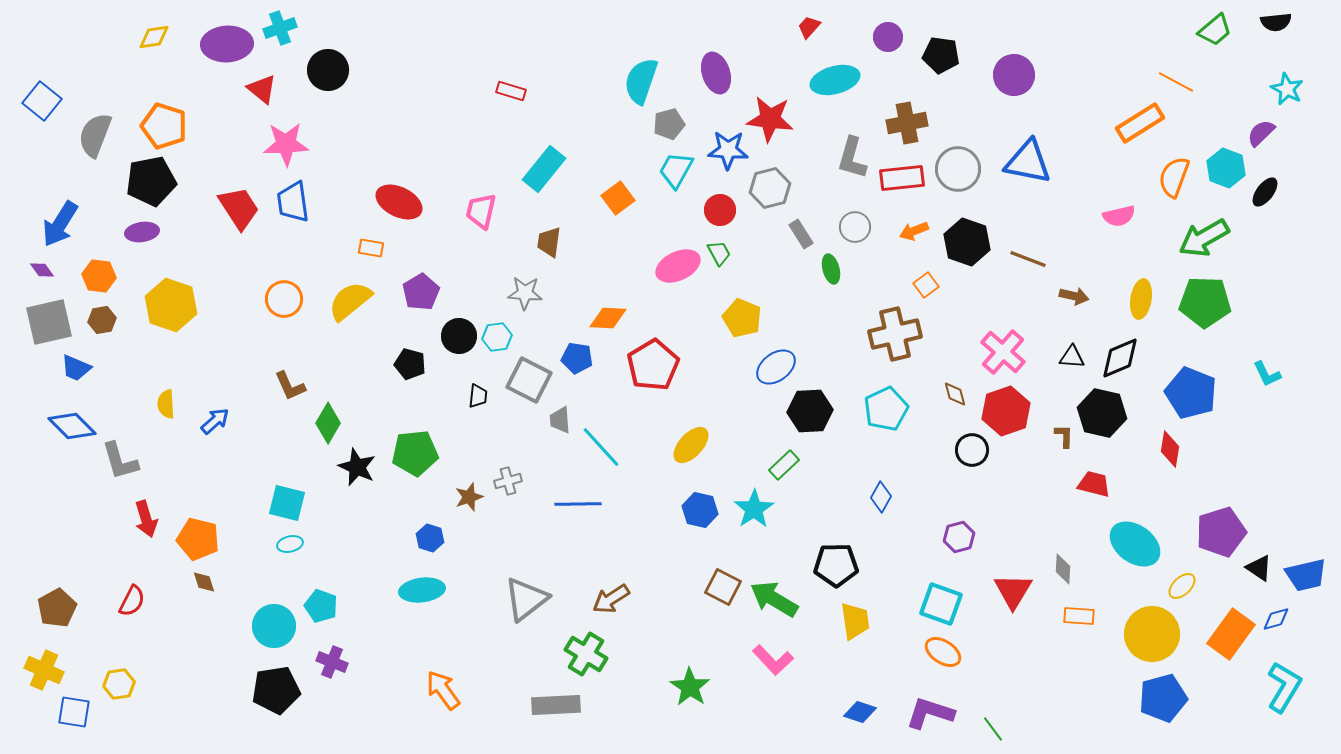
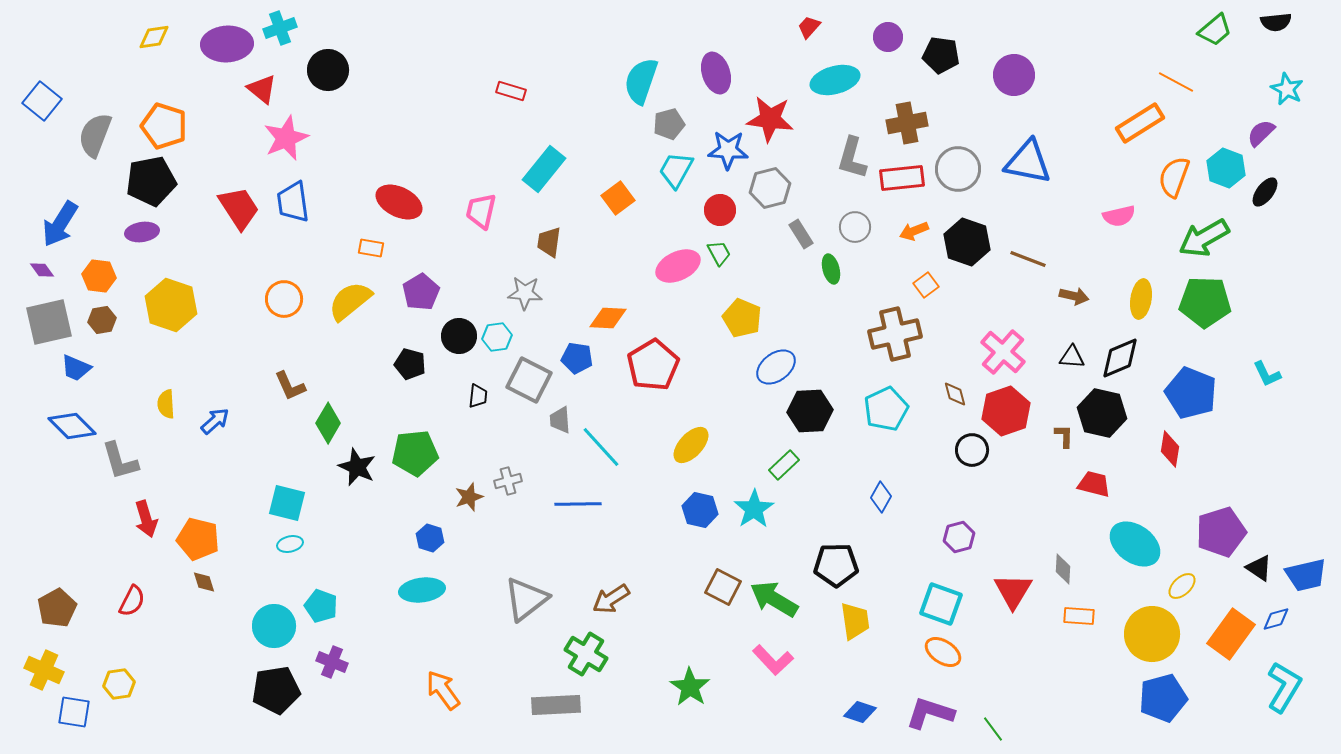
pink star at (286, 144): moved 6 px up; rotated 21 degrees counterclockwise
